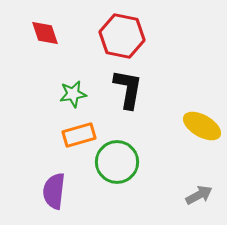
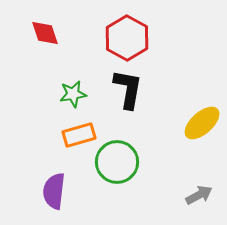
red hexagon: moved 5 px right, 2 px down; rotated 18 degrees clockwise
yellow ellipse: moved 3 px up; rotated 72 degrees counterclockwise
